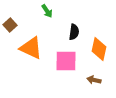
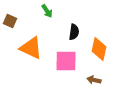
brown square: moved 4 px up; rotated 24 degrees counterclockwise
